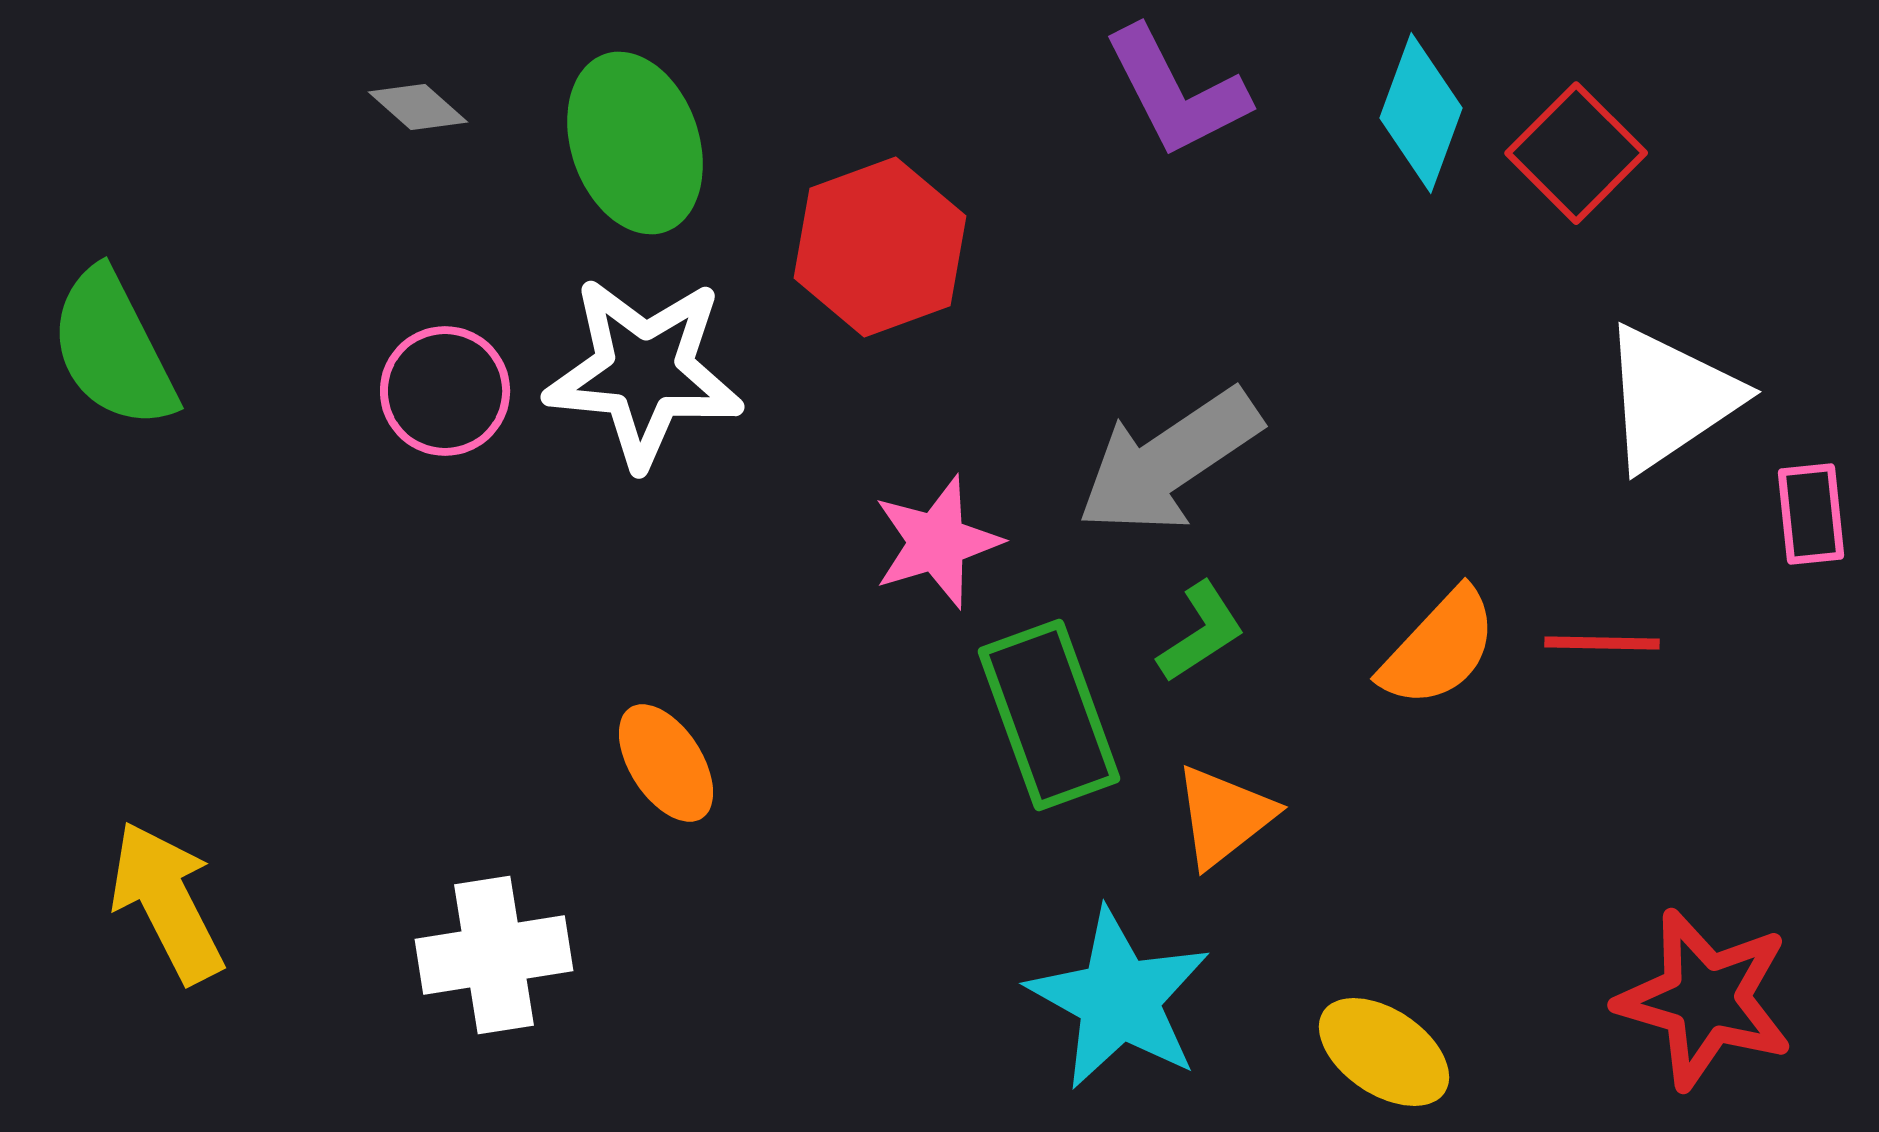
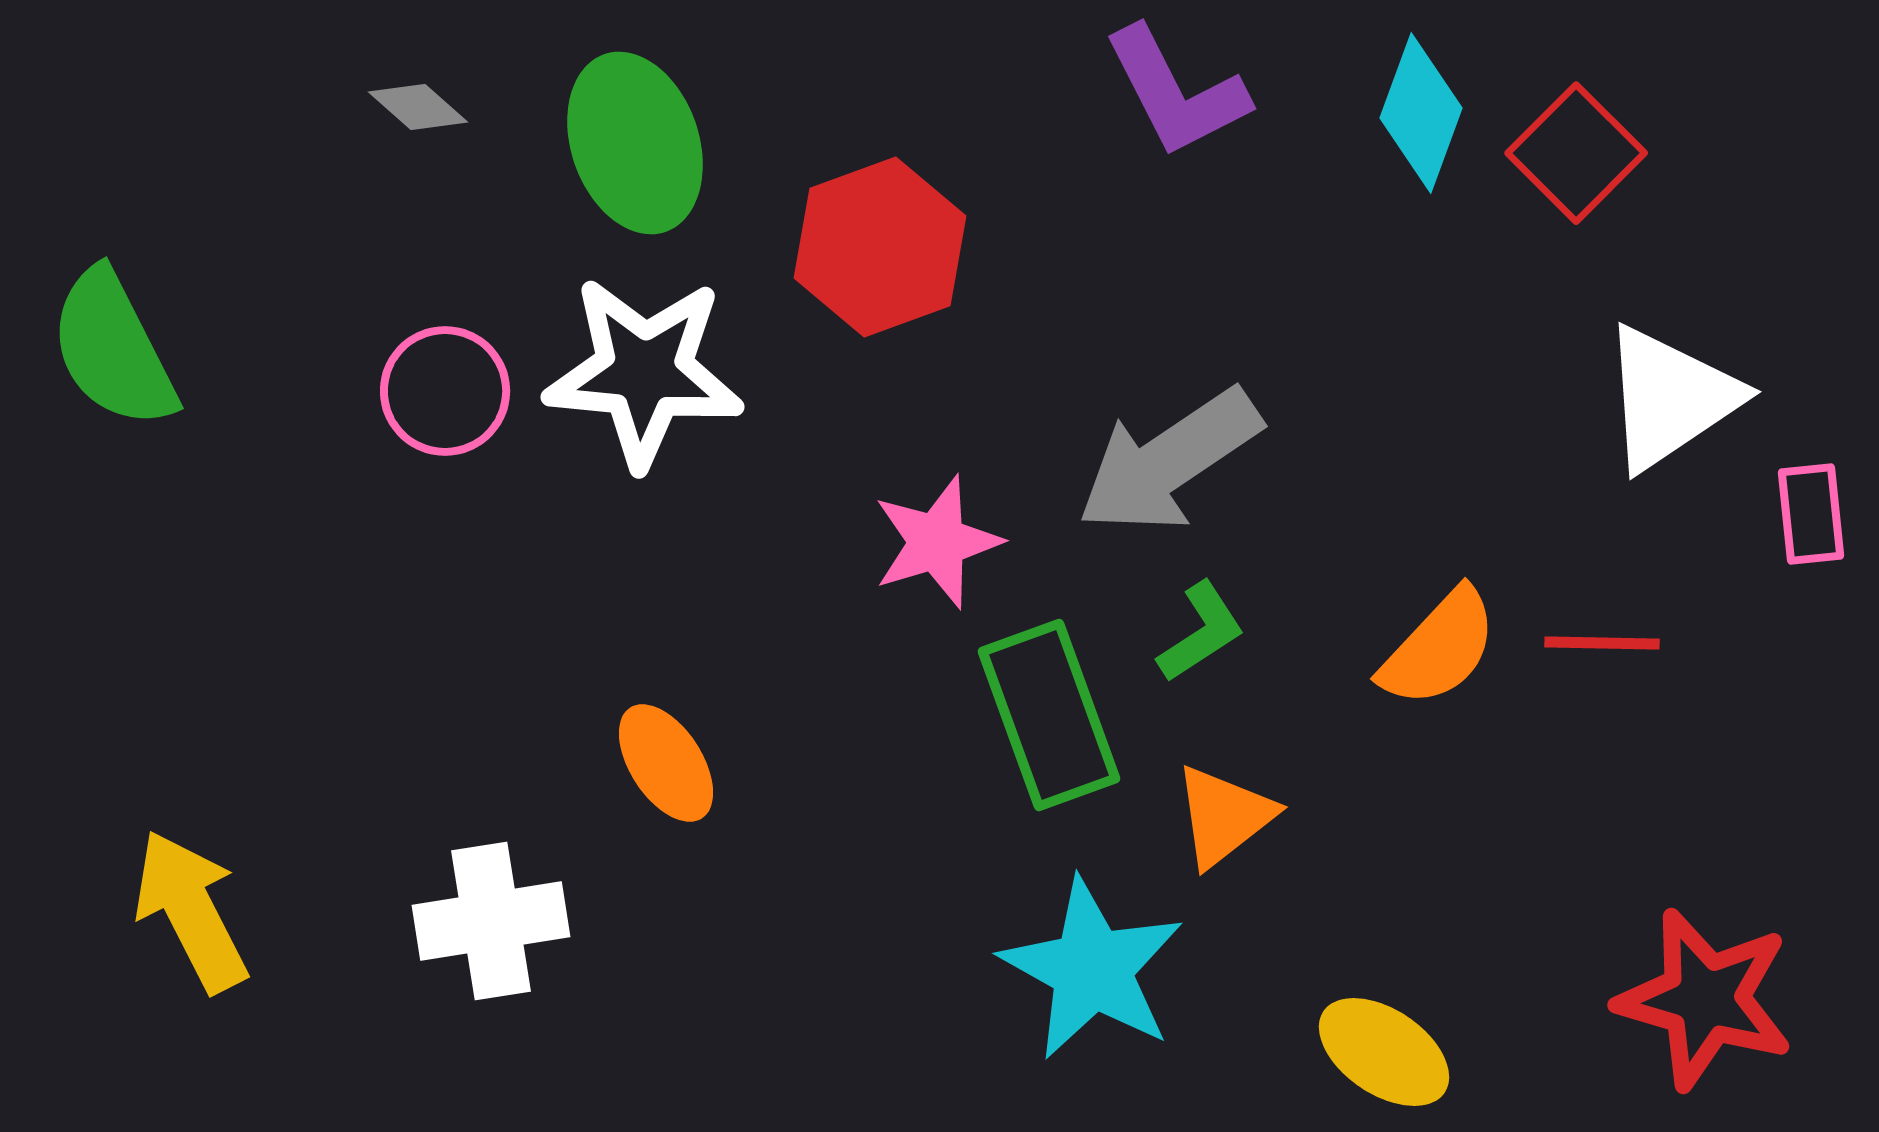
yellow arrow: moved 24 px right, 9 px down
white cross: moved 3 px left, 34 px up
cyan star: moved 27 px left, 30 px up
